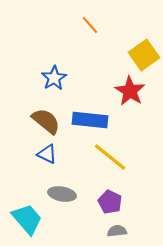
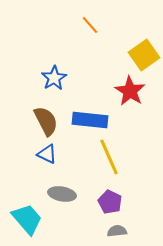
brown semicircle: rotated 24 degrees clockwise
yellow line: moved 1 px left; rotated 27 degrees clockwise
